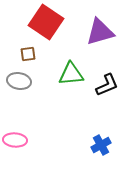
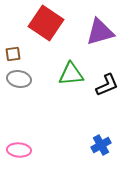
red square: moved 1 px down
brown square: moved 15 px left
gray ellipse: moved 2 px up
pink ellipse: moved 4 px right, 10 px down
